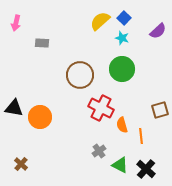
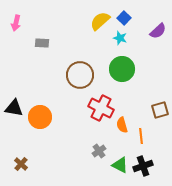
cyan star: moved 2 px left
black cross: moved 3 px left, 3 px up; rotated 30 degrees clockwise
